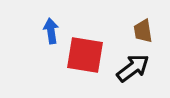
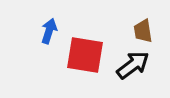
blue arrow: moved 2 px left; rotated 25 degrees clockwise
black arrow: moved 3 px up
